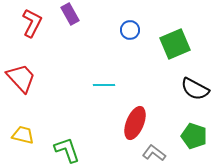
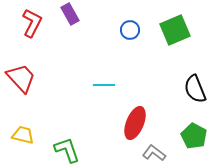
green square: moved 14 px up
black semicircle: rotated 40 degrees clockwise
green pentagon: rotated 10 degrees clockwise
